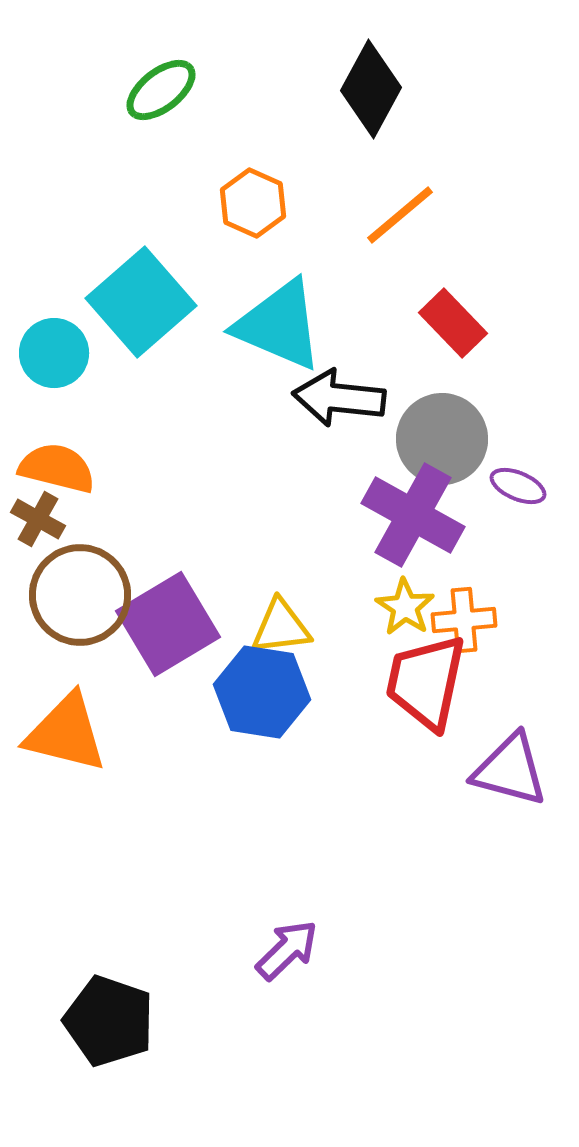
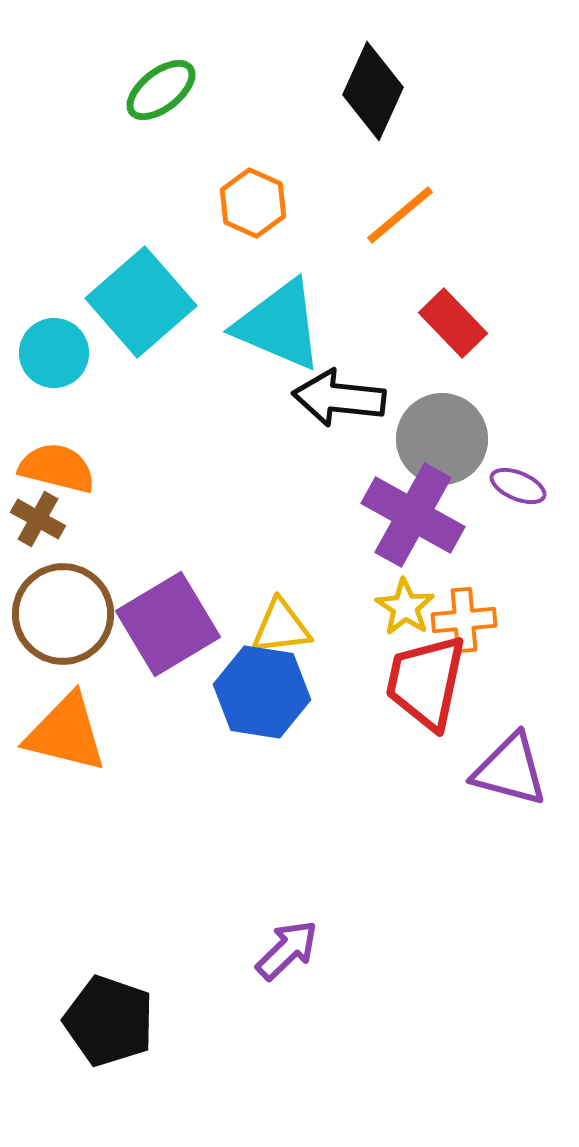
black diamond: moved 2 px right, 2 px down; rotated 4 degrees counterclockwise
brown circle: moved 17 px left, 19 px down
